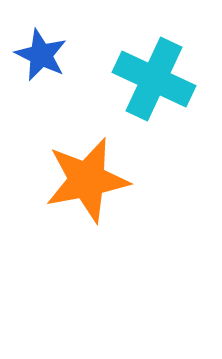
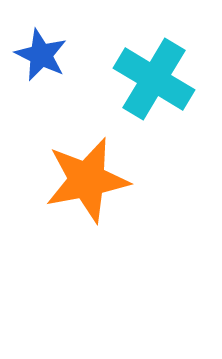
cyan cross: rotated 6 degrees clockwise
